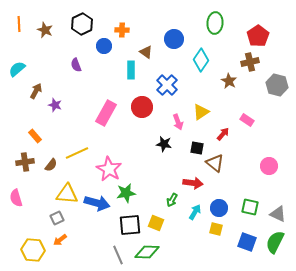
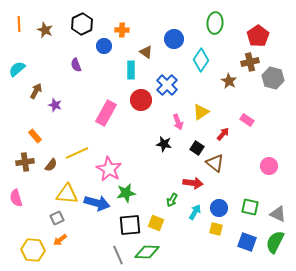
gray hexagon at (277, 85): moved 4 px left, 7 px up
red circle at (142, 107): moved 1 px left, 7 px up
black square at (197, 148): rotated 24 degrees clockwise
